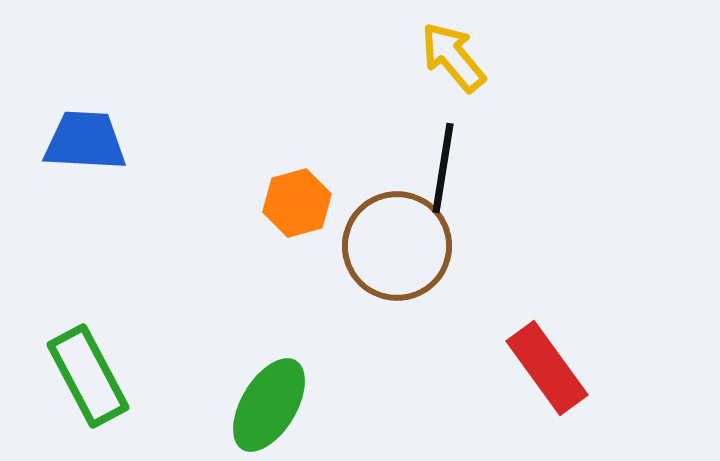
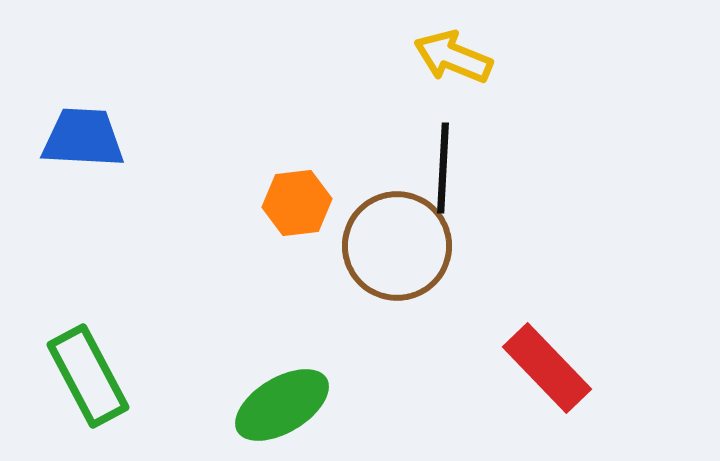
yellow arrow: rotated 28 degrees counterclockwise
blue trapezoid: moved 2 px left, 3 px up
black line: rotated 6 degrees counterclockwise
orange hexagon: rotated 8 degrees clockwise
red rectangle: rotated 8 degrees counterclockwise
green ellipse: moved 13 px right; rotated 28 degrees clockwise
